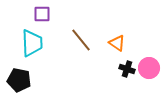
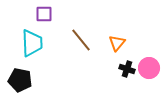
purple square: moved 2 px right
orange triangle: rotated 36 degrees clockwise
black pentagon: moved 1 px right
